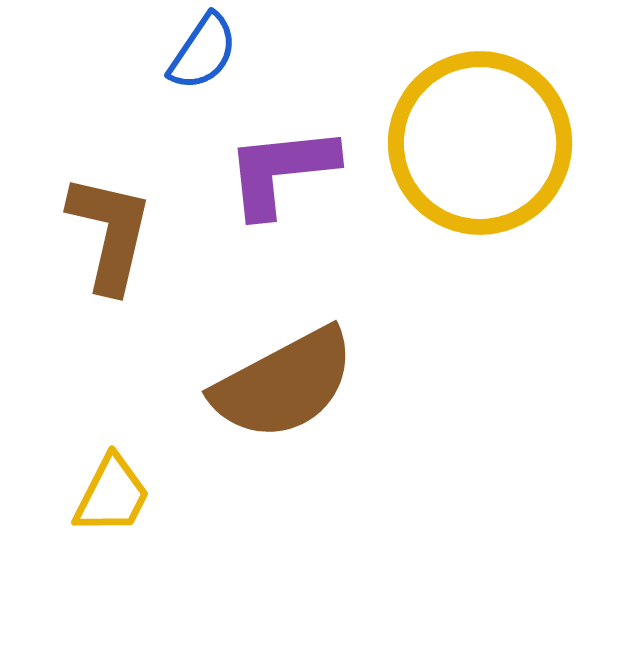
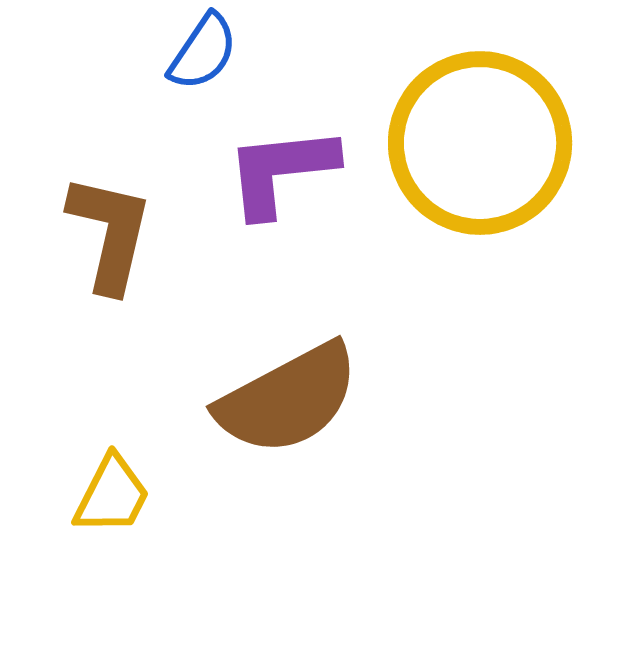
brown semicircle: moved 4 px right, 15 px down
